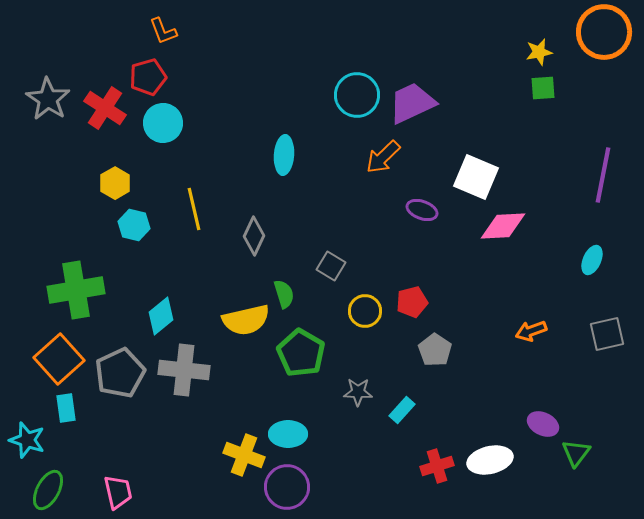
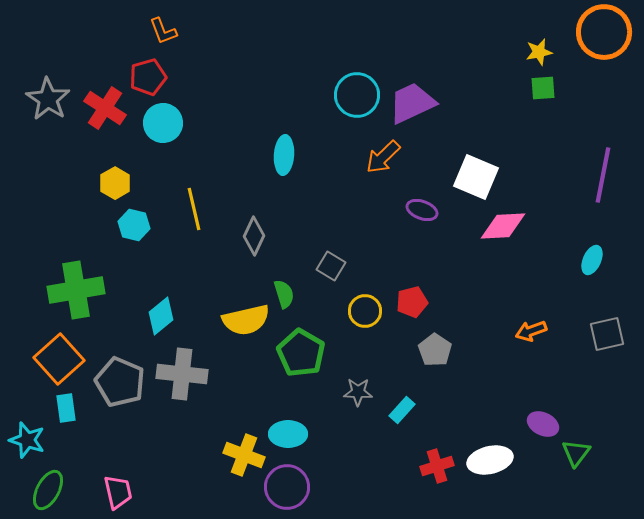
gray cross at (184, 370): moved 2 px left, 4 px down
gray pentagon at (120, 373): moved 9 px down; rotated 24 degrees counterclockwise
